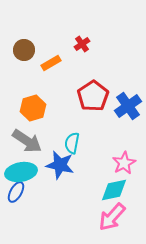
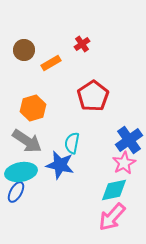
blue cross: moved 1 px right, 34 px down
